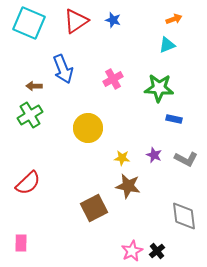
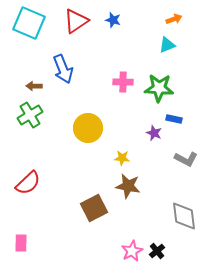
pink cross: moved 10 px right, 3 px down; rotated 30 degrees clockwise
purple star: moved 22 px up
